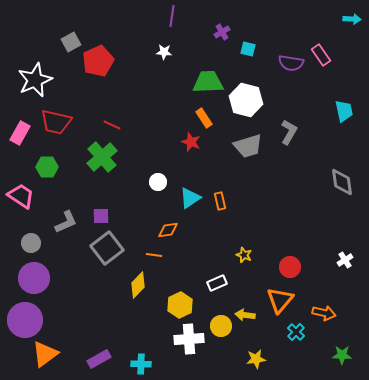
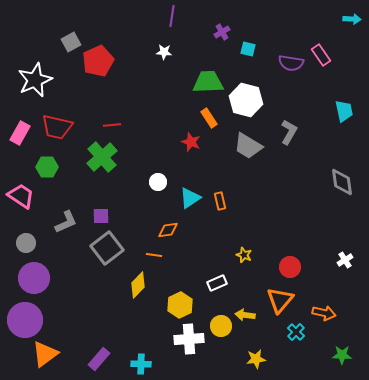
orange rectangle at (204, 118): moved 5 px right
red trapezoid at (56, 122): moved 1 px right, 5 px down
red line at (112, 125): rotated 30 degrees counterclockwise
gray trapezoid at (248, 146): rotated 48 degrees clockwise
gray circle at (31, 243): moved 5 px left
purple rectangle at (99, 359): rotated 20 degrees counterclockwise
